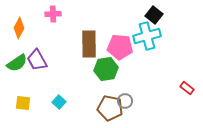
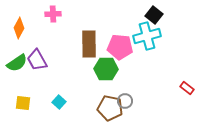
green hexagon: rotated 10 degrees clockwise
